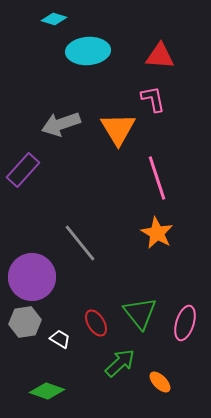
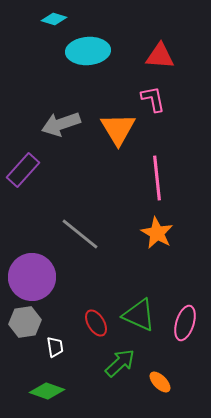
pink line: rotated 12 degrees clockwise
gray line: moved 9 px up; rotated 12 degrees counterclockwise
green triangle: moved 1 px left, 2 px down; rotated 27 degrees counterclockwise
white trapezoid: moved 5 px left, 8 px down; rotated 50 degrees clockwise
